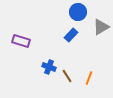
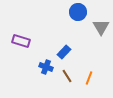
gray triangle: rotated 30 degrees counterclockwise
blue rectangle: moved 7 px left, 17 px down
blue cross: moved 3 px left
